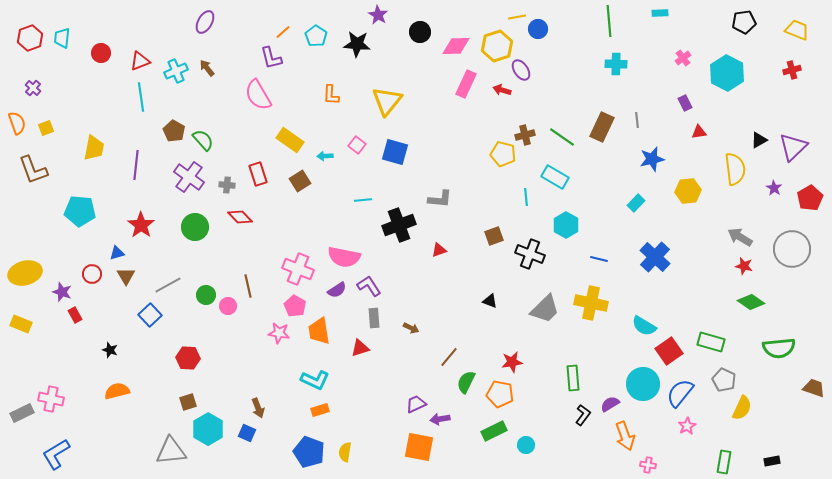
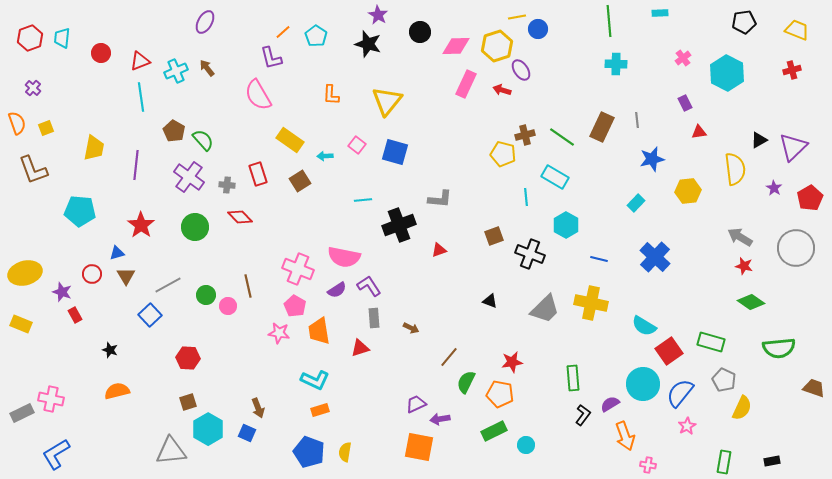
black star at (357, 44): moved 11 px right; rotated 12 degrees clockwise
gray circle at (792, 249): moved 4 px right, 1 px up
